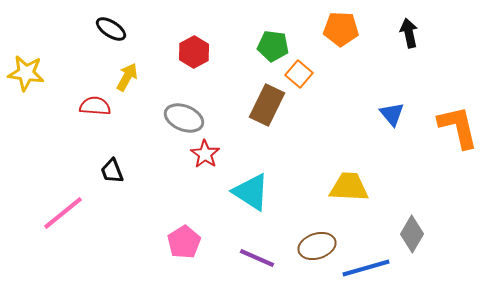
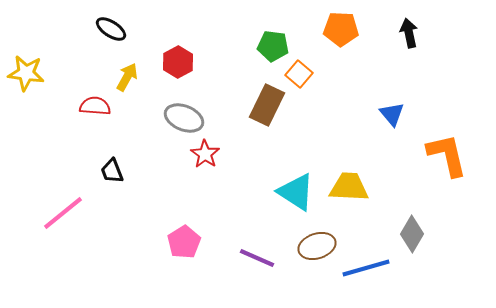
red hexagon: moved 16 px left, 10 px down
orange L-shape: moved 11 px left, 28 px down
cyan triangle: moved 45 px right
